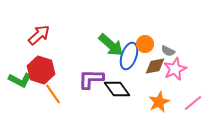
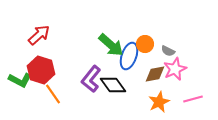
brown diamond: moved 8 px down
purple L-shape: rotated 52 degrees counterclockwise
black diamond: moved 4 px left, 4 px up
pink line: moved 4 px up; rotated 24 degrees clockwise
